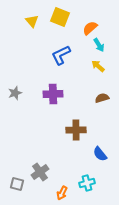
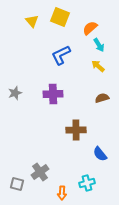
orange arrow: rotated 24 degrees counterclockwise
